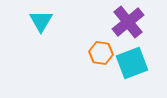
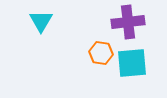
purple cross: rotated 32 degrees clockwise
cyan square: rotated 16 degrees clockwise
